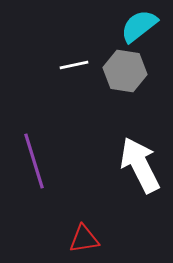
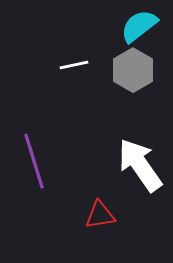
gray hexagon: moved 8 px right, 1 px up; rotated 21 degrees clockwise
white arrow: rotated 8 degrees counterclockwise
red triangle: moved 16 px right, 24 px up
